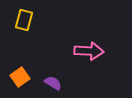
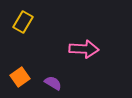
yellow rectangle: moved 1 px left, 2 px down; rotated 15 degrees clockwise
pink arrow: moved 5 px left, 2 px up
